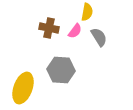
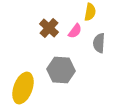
yellow semicircle: moved 3 px right
brown cross: rotated 30 degrees clockwise
gray semicircle: moved 6 px down; rotated 144 degrees counterclockwise
